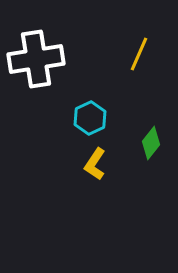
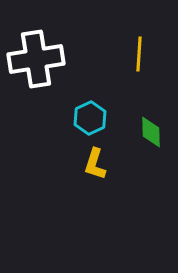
yellow line: rotated 20 degrees counterclockwise
green diamond: moved 11 px up; rotated 40 degrees counterclockwise
yellow L-shape: rotated 16 degrees counterclockwise
